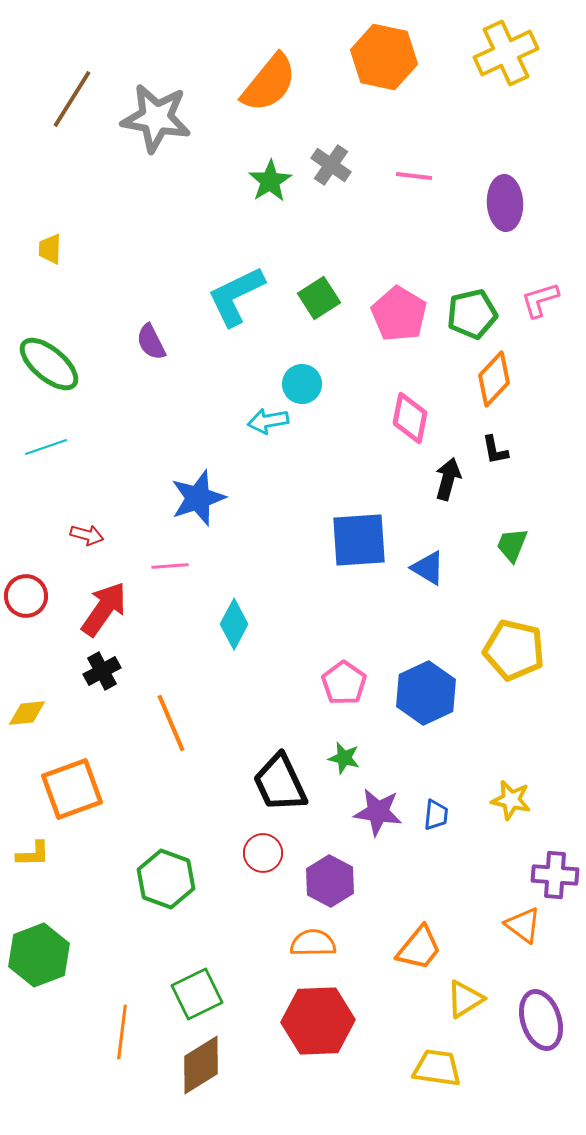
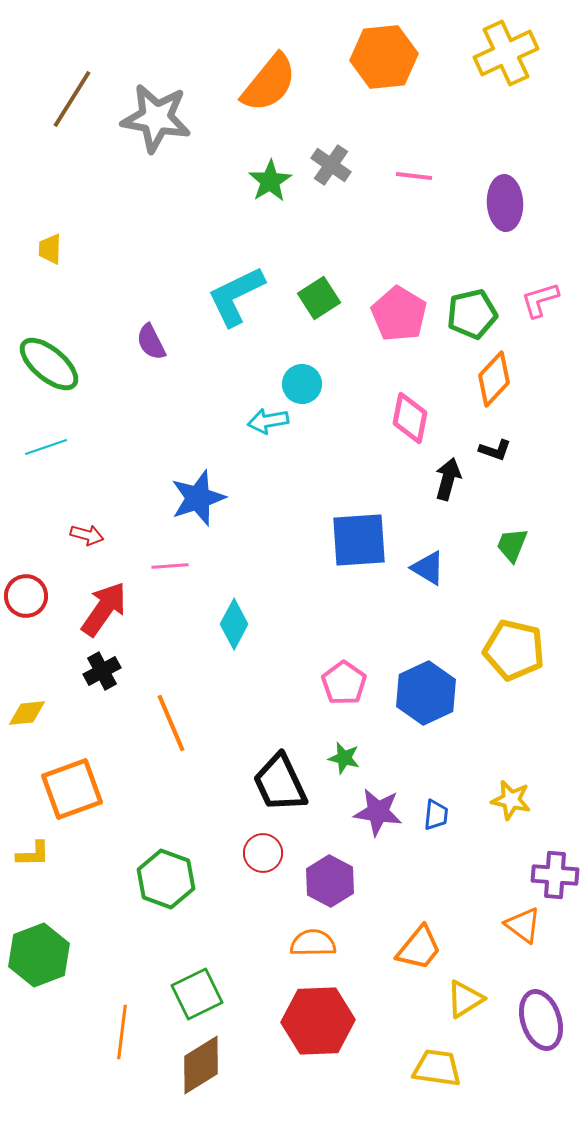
orange hexagon at (384, 57): rotated 18 degrees counterclockwise
black L-shape at (495, 450): rotated 60 degrees counterclockwise
